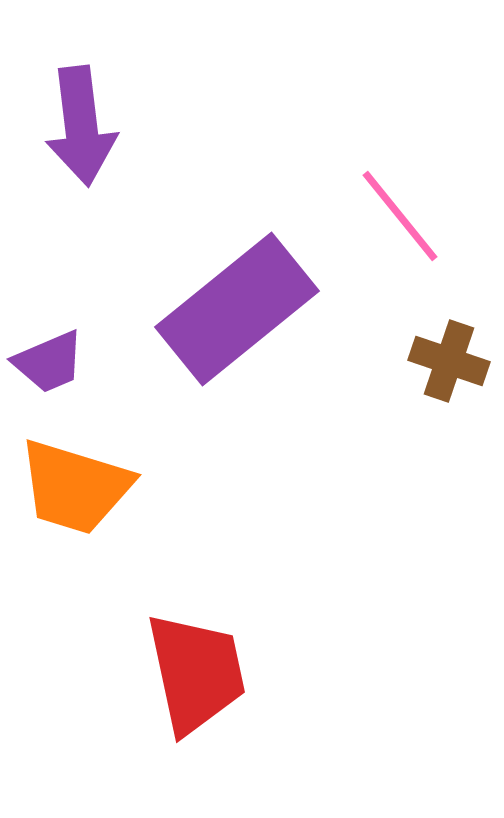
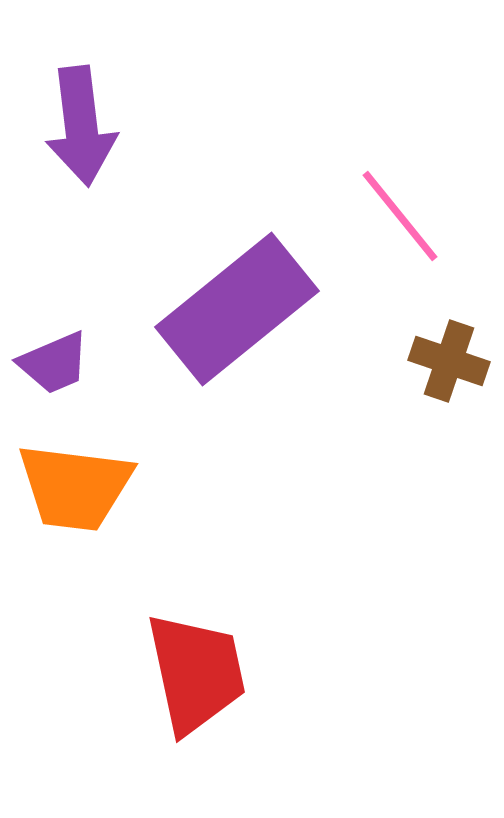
purple trapezoid: moved 5 px right, 1 px down
orange trapezoid: rotated 10 degrees counterclockwise
